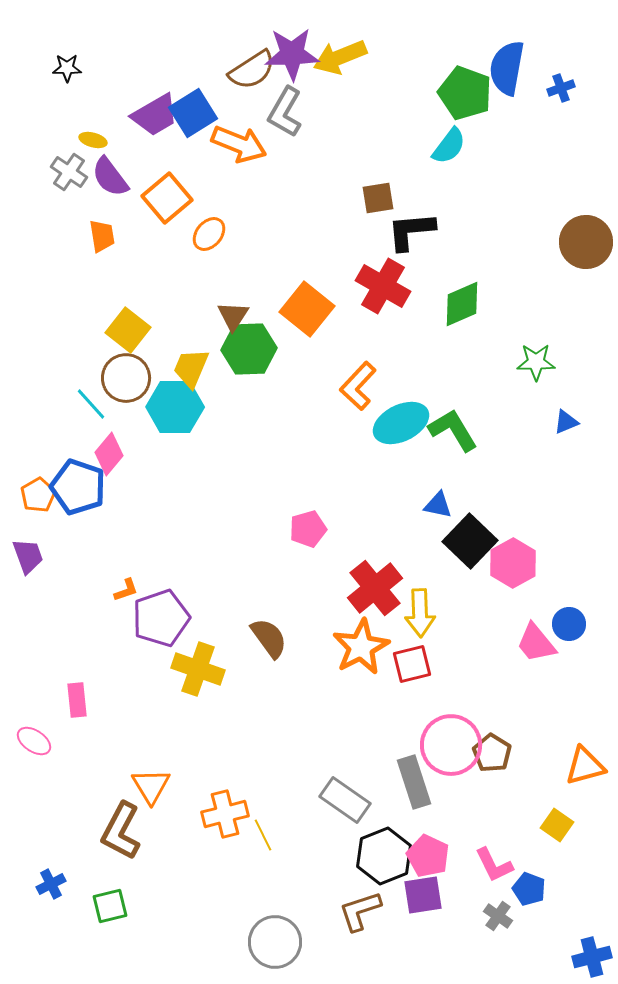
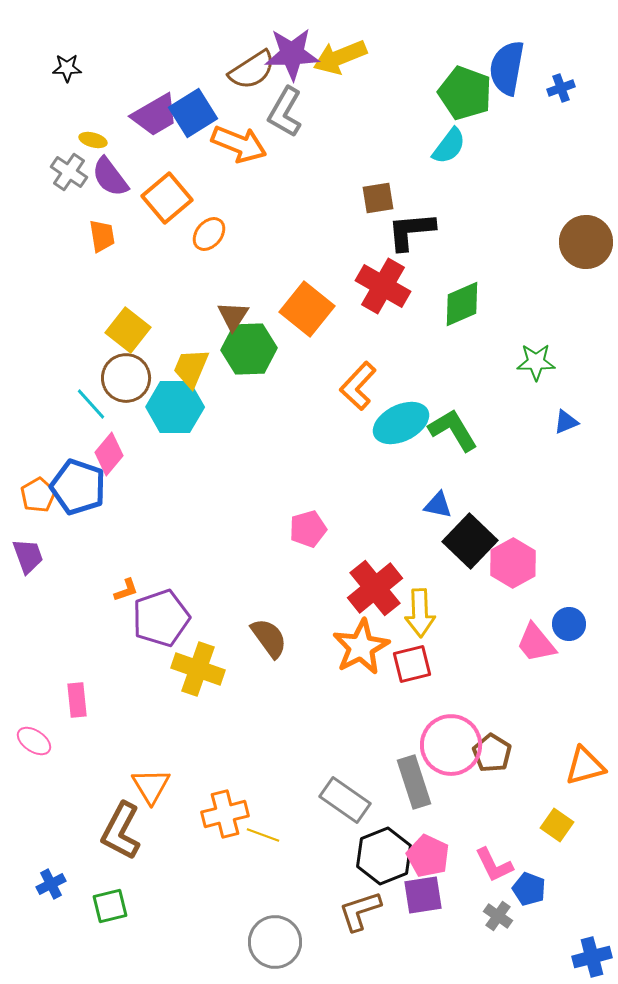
yellow line at (263, 835): rotated 44 degrees counterclockwise
